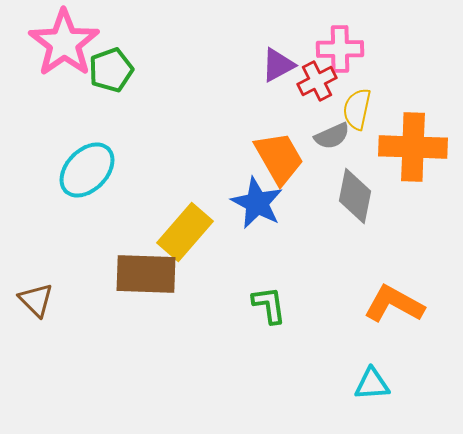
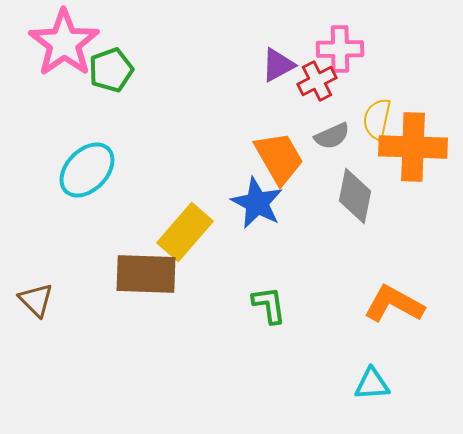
yellow semicircle: moved 20 px right, 10 px down
